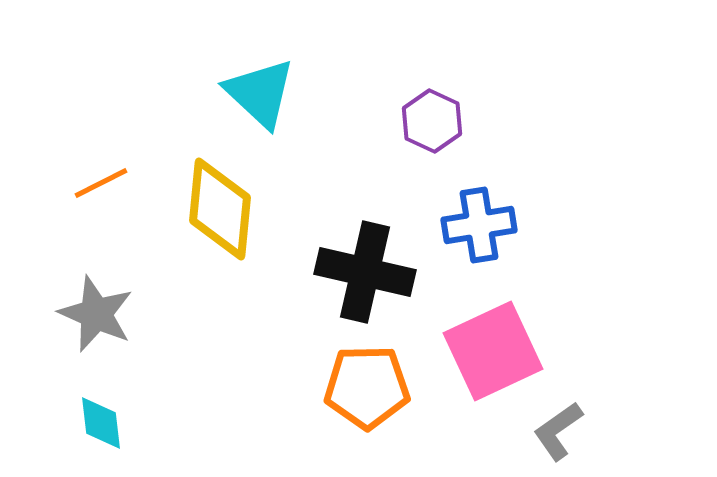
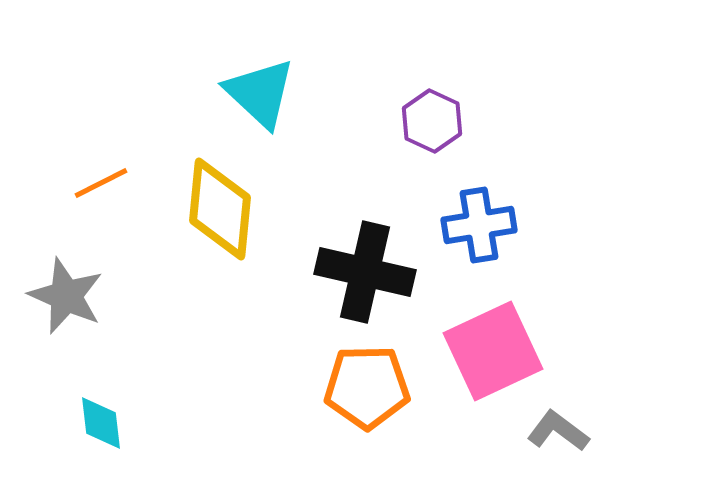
gray star: moved 30 px left, 18 px up
gray L-shape: rotated 72 degrees clockwise
